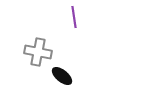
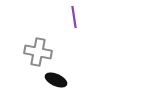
black ellipse: moved 6 px left, 4 px down; rotated 15 degrees counterclockwise
